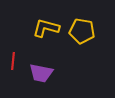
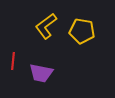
yellow L-shape: moved 2 px up; rotated 52 degrees counterclockwise
